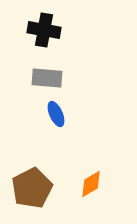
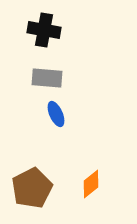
orange diamond: rotated 8 degrees counterclockwise
